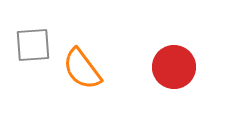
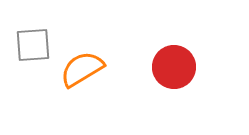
orange semicircle: rotated 96 degrees clockwise
